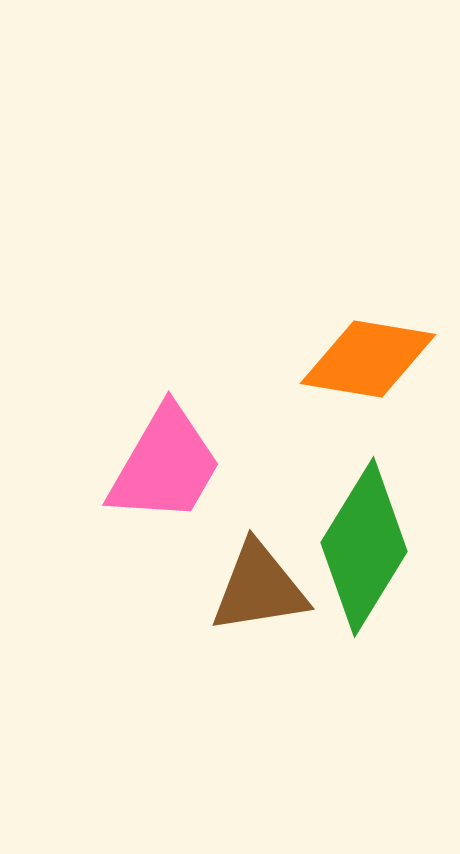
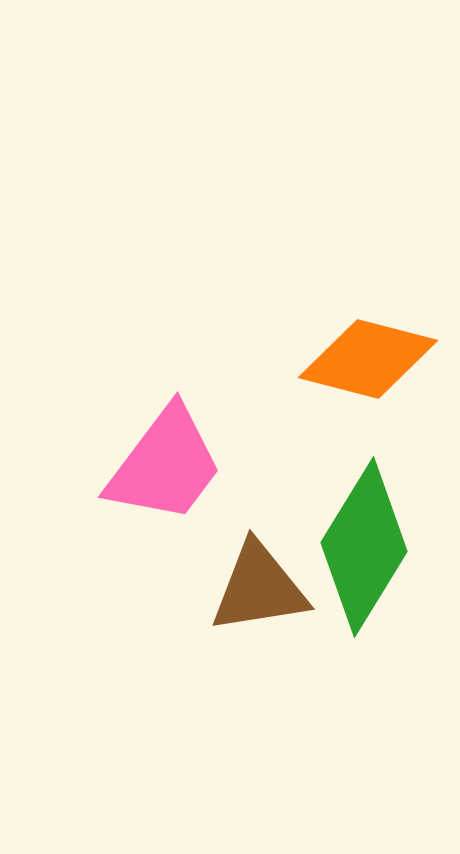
orange diamond: rotated 5 degrees clockwise
pink trapezoid: rotated 7 degrees clockwise
